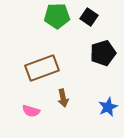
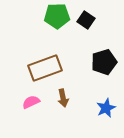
black square: moved 3 px left, 3 px down
black pentagon: moved 1 px right, 9 px down
brown rectangle: moved 3 px right
blue star: moved 2 px left, 1 px down
pink semicircle: moved 9 px up; rotated 138 degrees clockwise
